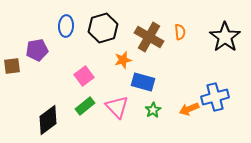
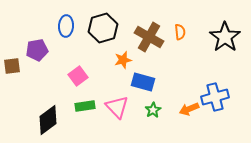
pink square: moved 6 px left
green rectangle: rotated 30 degrees clockwise
